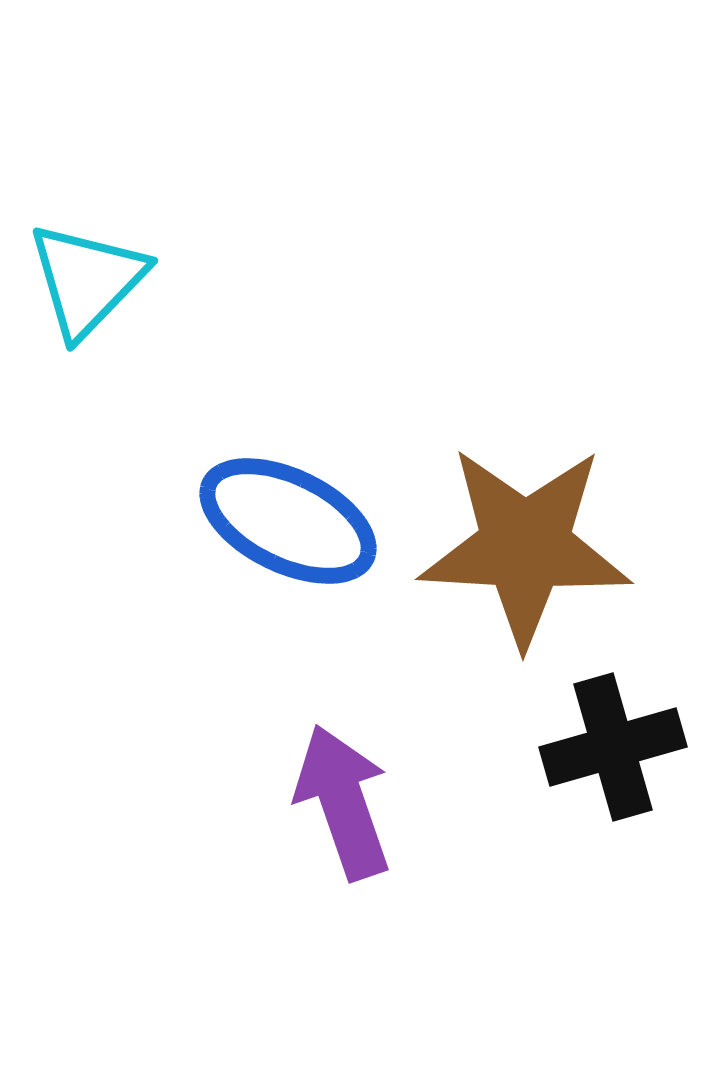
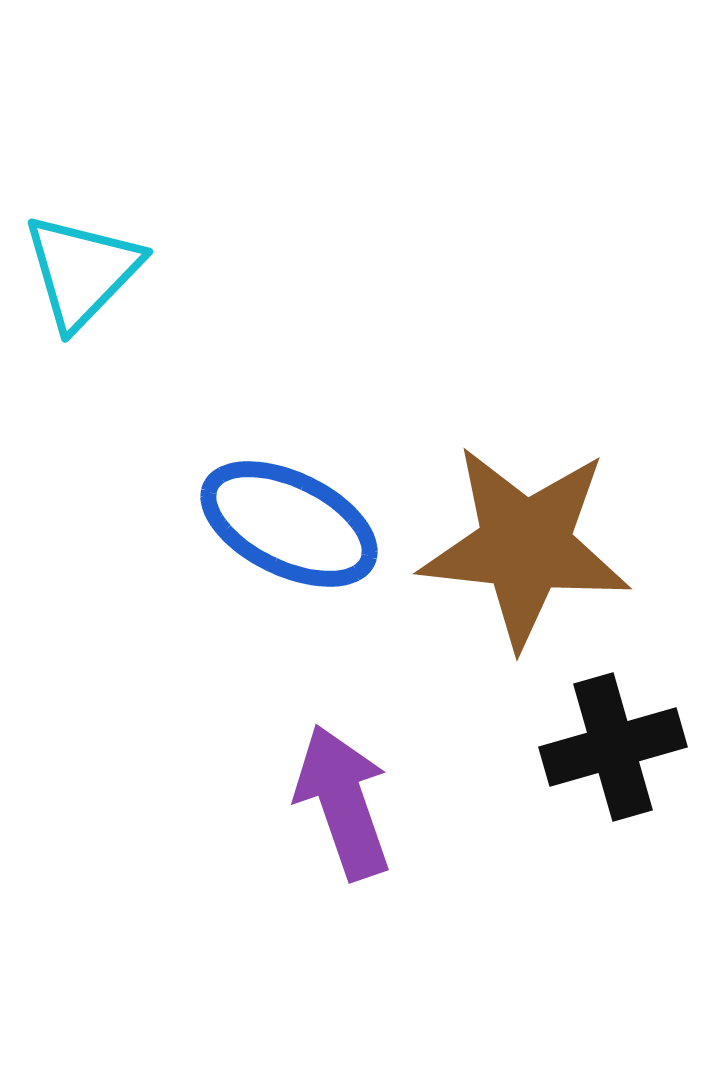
cyan triangle: moved 5 px left, 9 px up
blue ellipse: moved 1 px right, 3 px down
brown star: rotated 3 degrees clockwise
